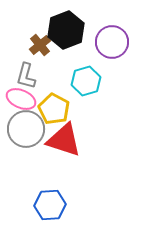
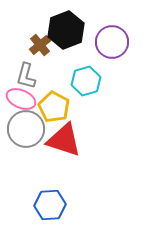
yellow pentagon: moved 2 px up
